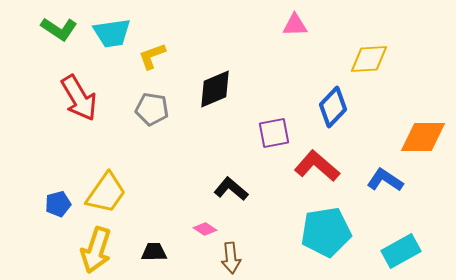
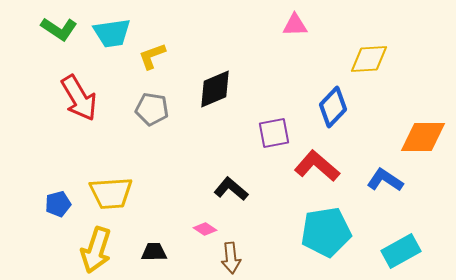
yellow trapezoid: moved 5 px right; rotated 51 degrees clockwise
